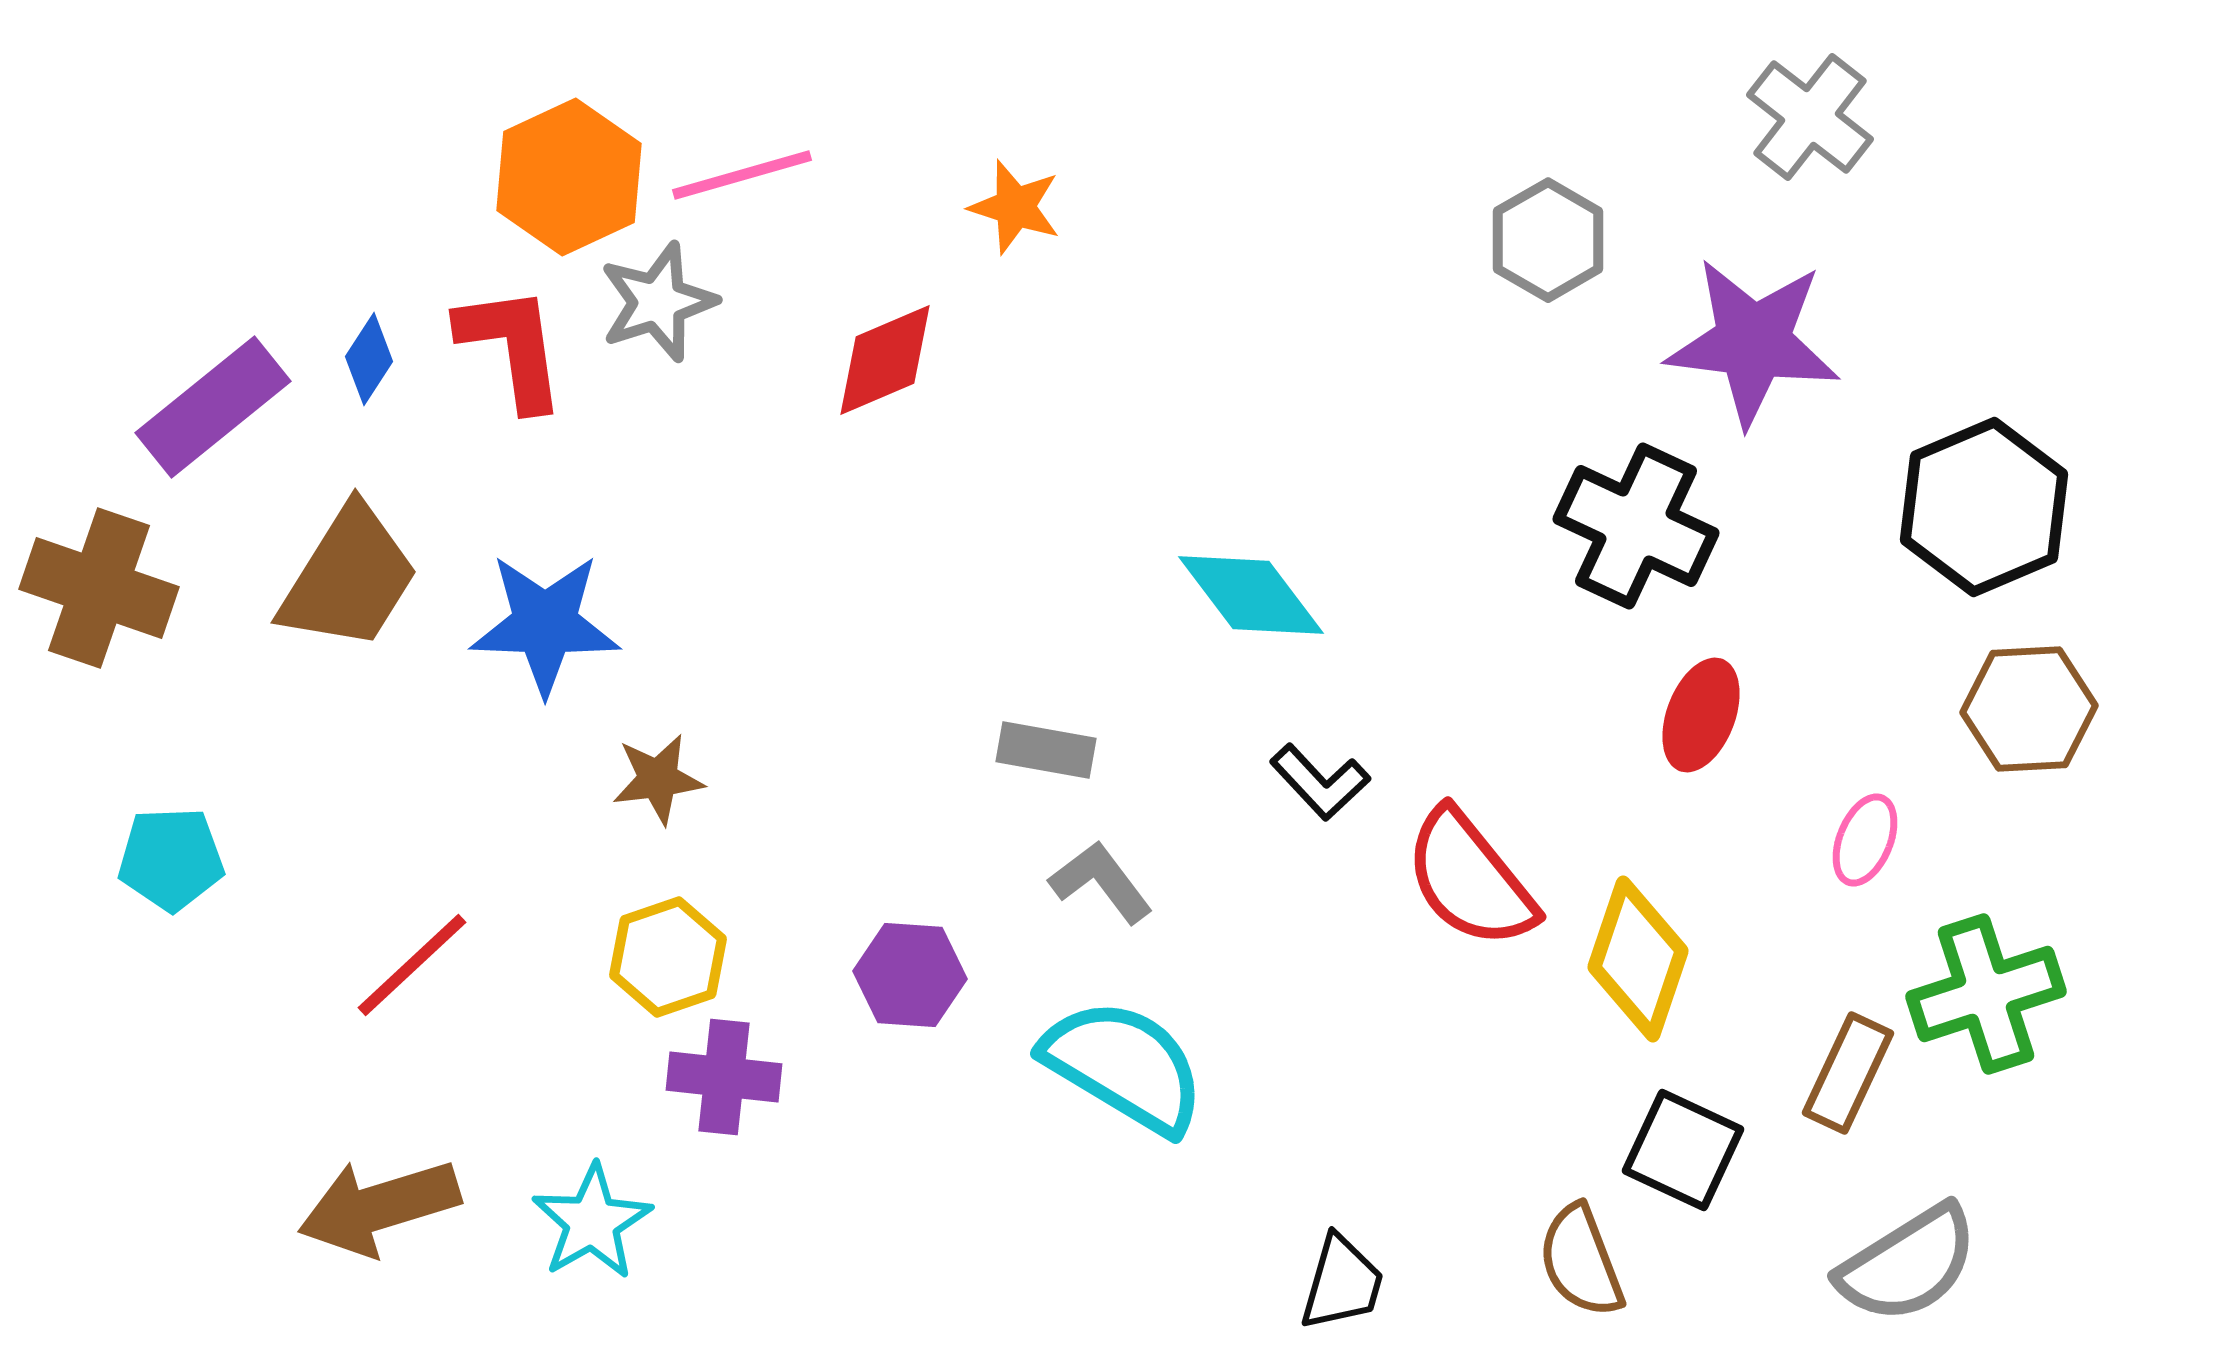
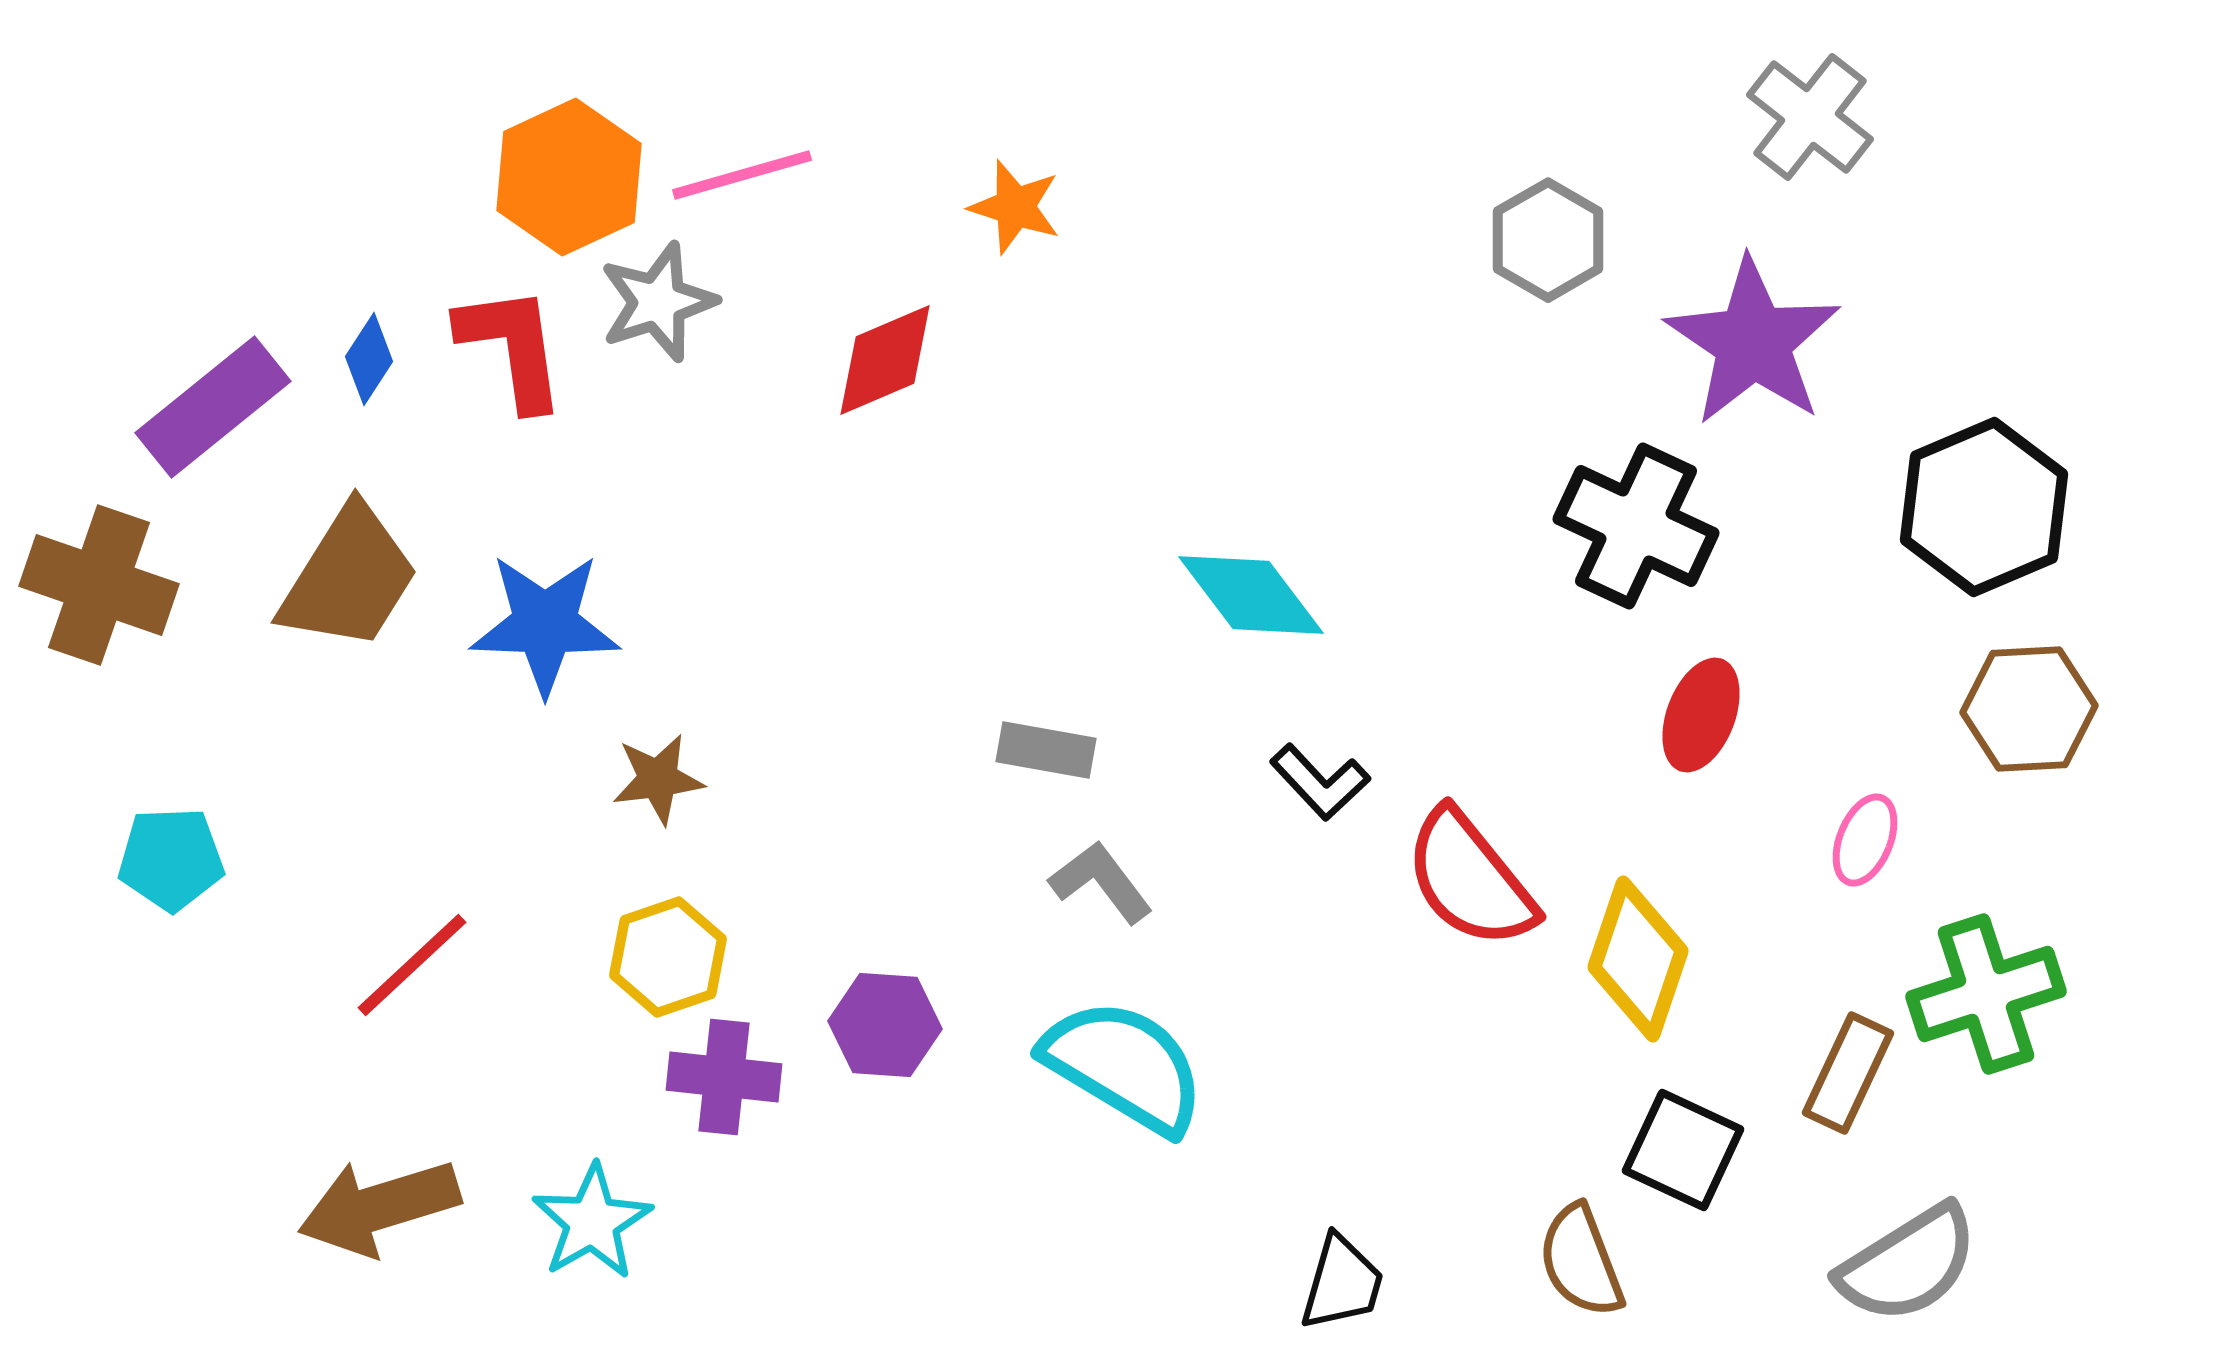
purple star: rotated 27 degrees clockwise
brown cross: moved 3 px up
purple hexagon: moved 25 px left, 50 px down
